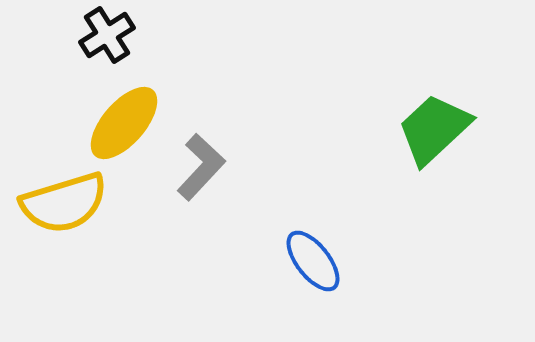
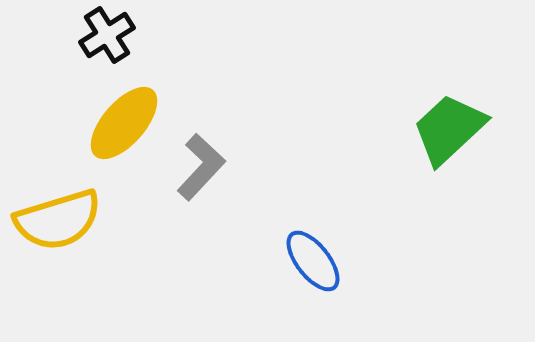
green trapezoid: moved 15 px right
yellow semicircle: moved 6 px left, 17 px down
